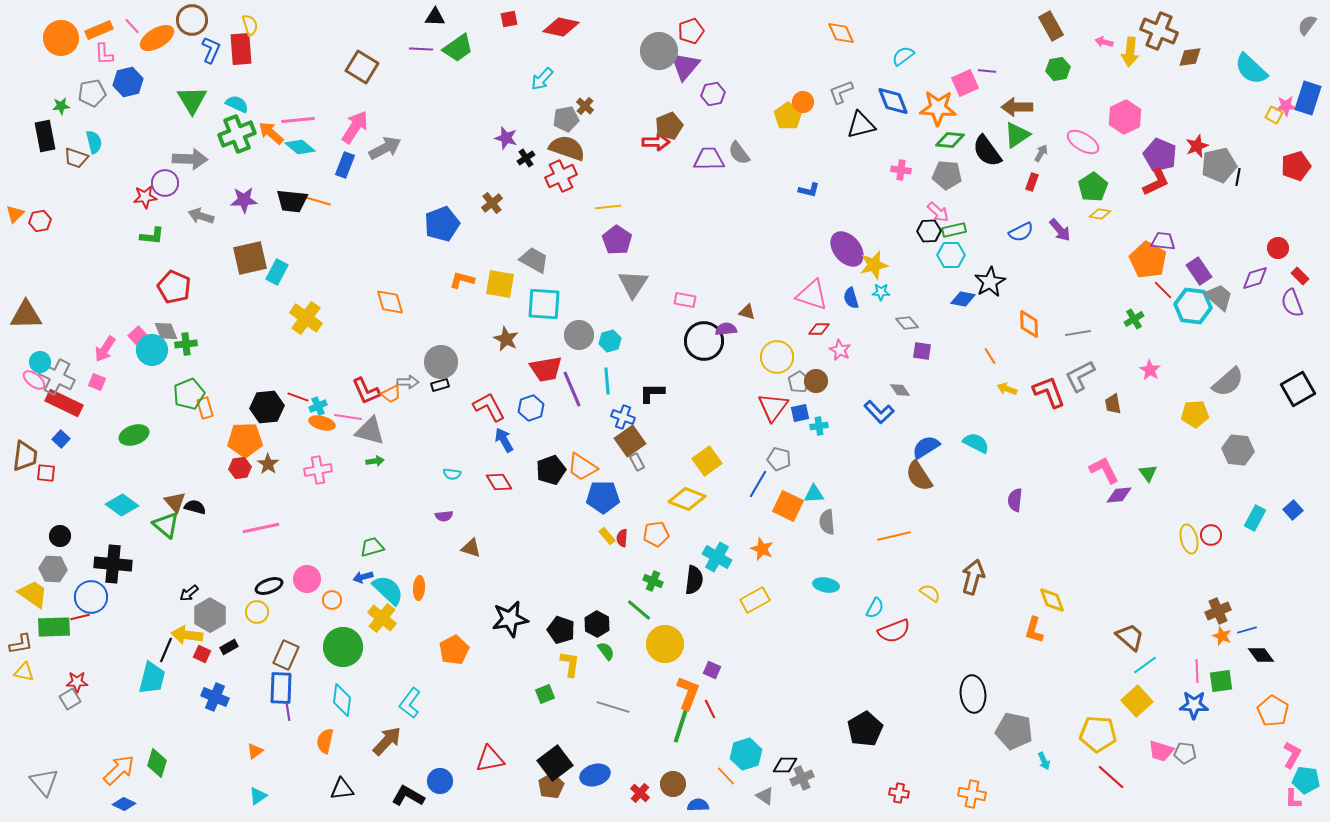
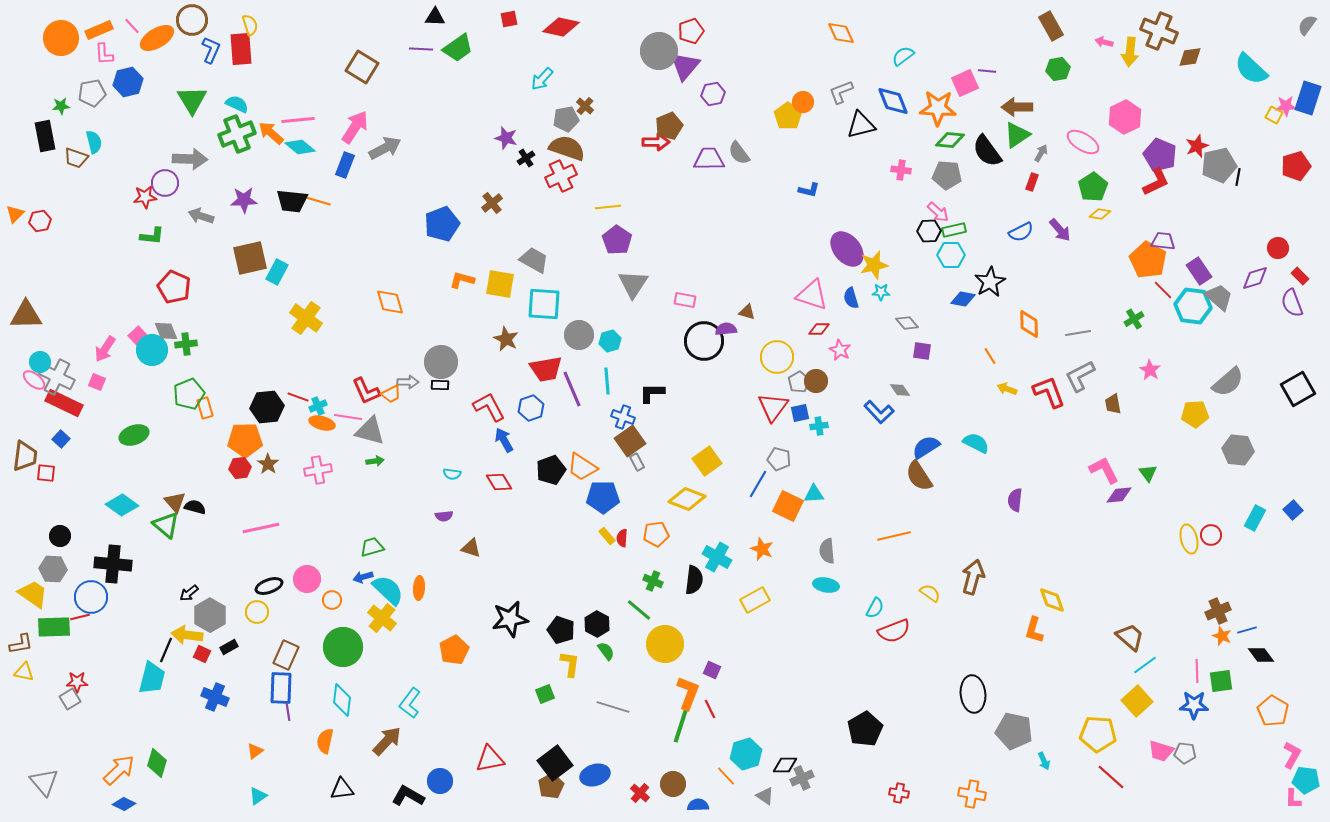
black rectangle at (440, 385): rotated 18 degrees clockwise
gray semicircle at (827, 522): moved 29 px down
